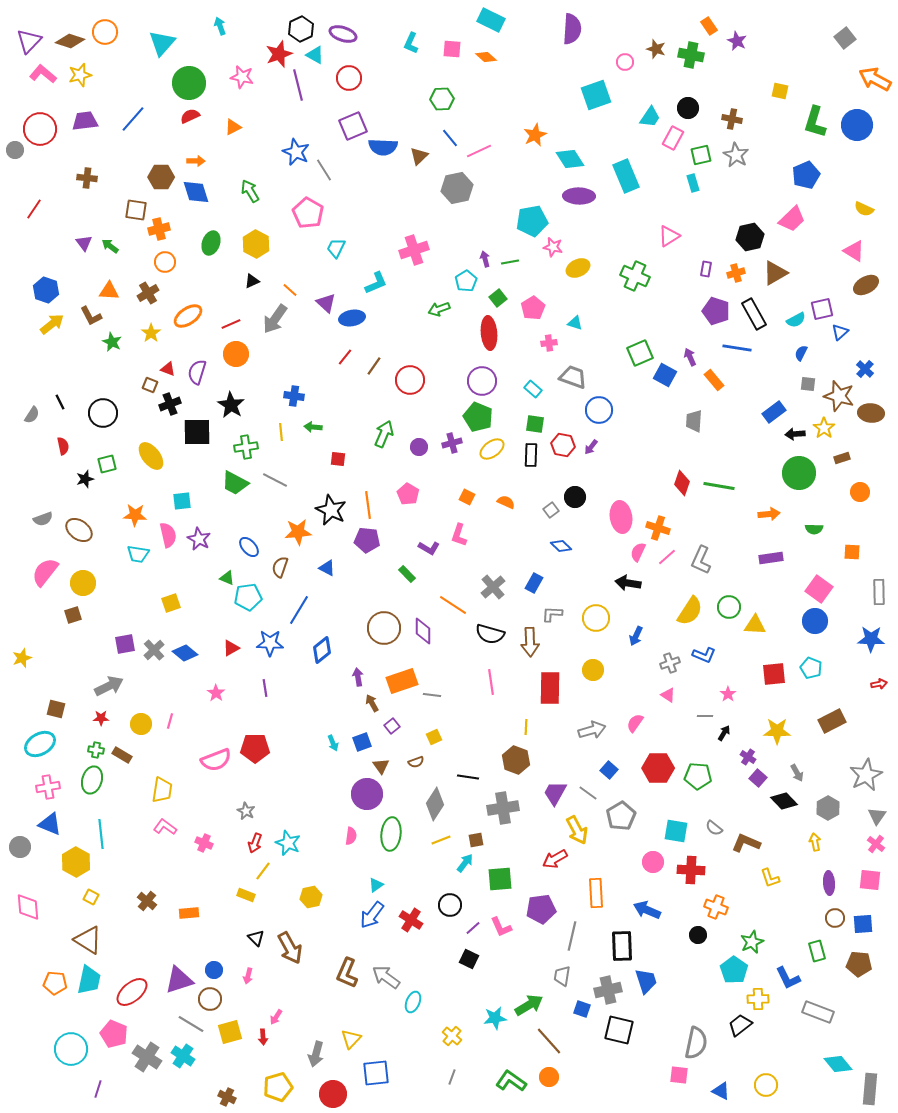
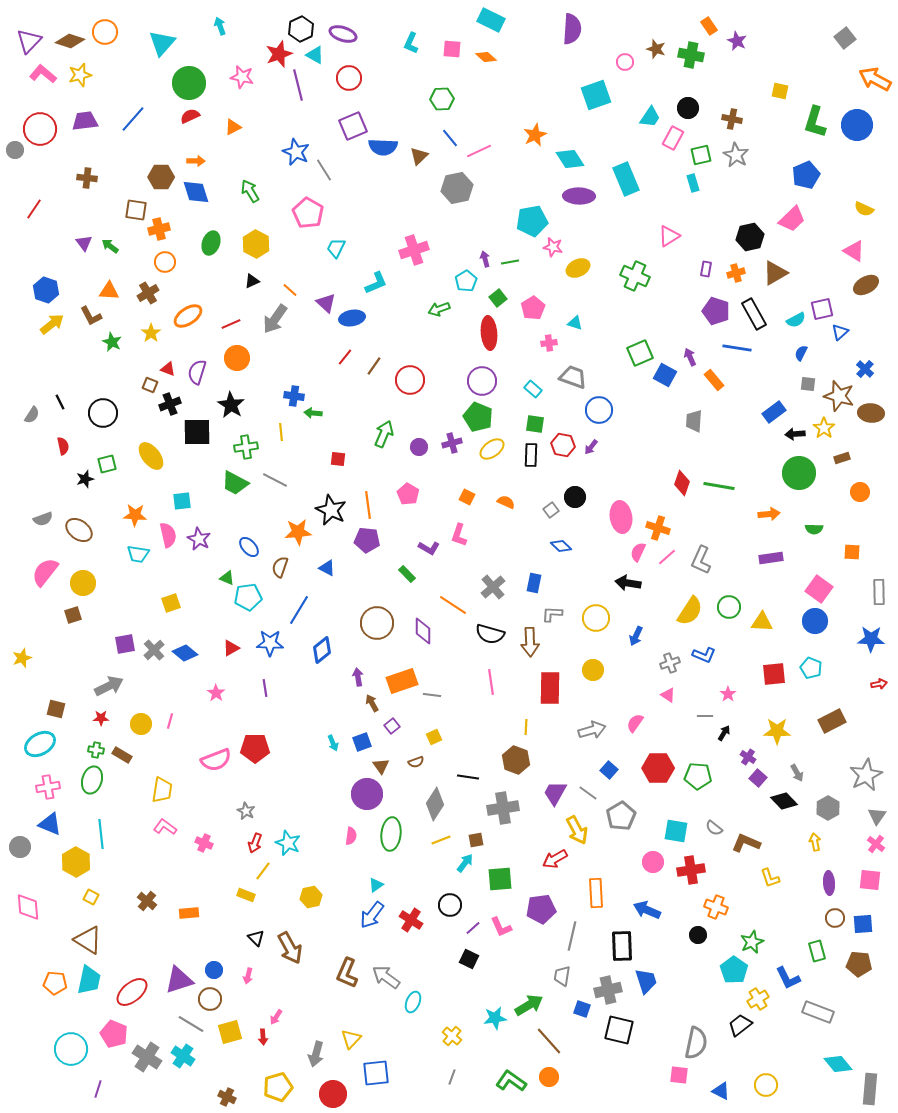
cyan rectangle at (626, 176): moved 3 px down
orange circle at (236, 354): moved 1 px right, 4 px down
green arrow at (313, 427): moved 14 px up
blue rectangle at (534, 583): rotated 18 degrees counterclockwise
yellow triangle at (755, 625): moved 7 px right, 3 px up
brown circle at (384, 628): moved 7 px left, 5 px up
red cross at (691, 870): rotated 12 degrees counterclockwise
yellow cross at (758, 999): rotated 30 degrees counterclockwise
